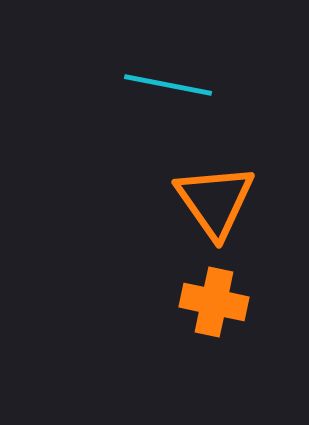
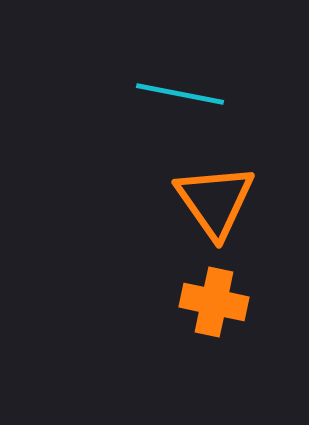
cyan line: moved 12 px right, 9 px down
